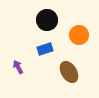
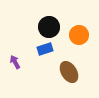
black circle: moved 2 px right, 7 px down
purple arrow: moved 3 px left, 5 px up
